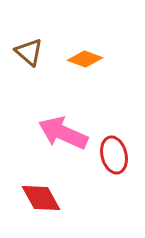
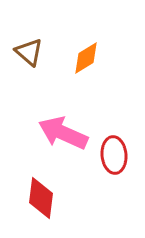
orange diamond: moved 1 px right, 1 px up; rotated 52 degrees counterclockwise
red ellipse: rotated 9 degrees clockwise
red diamond: rotated 36 degrees clockwise
